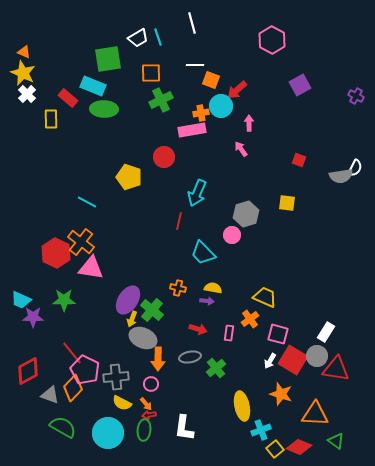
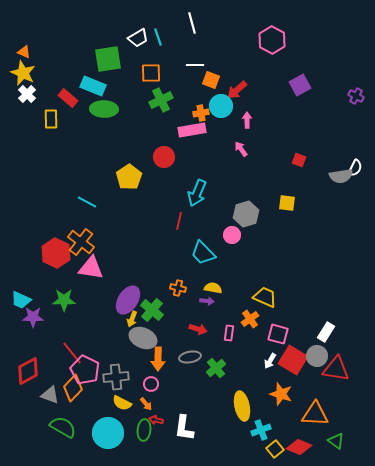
pink arrow at (249, 123): moved 2 px left, 3 px up
yellow pentagon at (129, 177): rotated 20 degrees clockwise
red arrow at (149, 415): moved 7 px right, 5 px down; rotated 24 degrees clockwise
